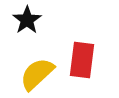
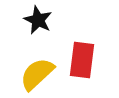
black star: moved 11 px right; rotated 12 degrees counterclockwise
